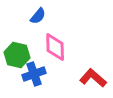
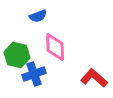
blue semicircle: rotated 30 degrees clockwise
red L-shape: moved 1 px right
